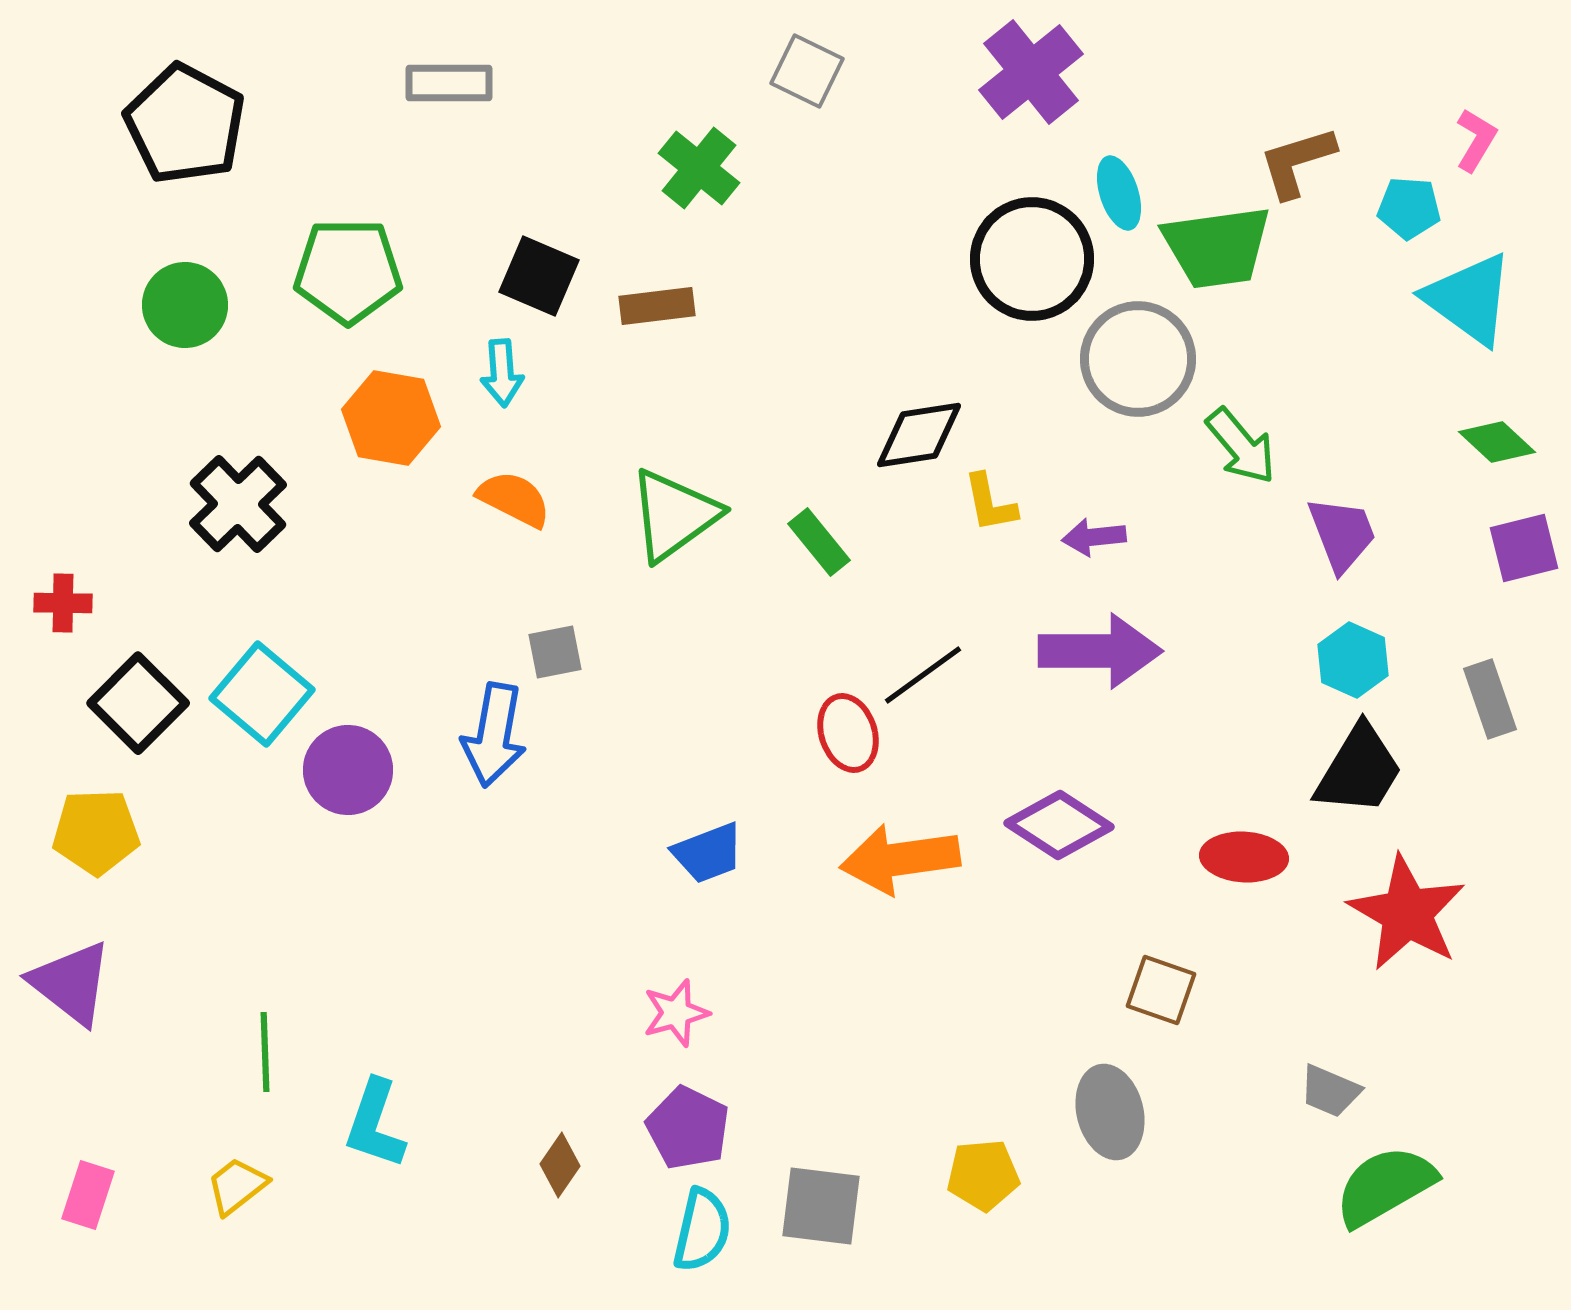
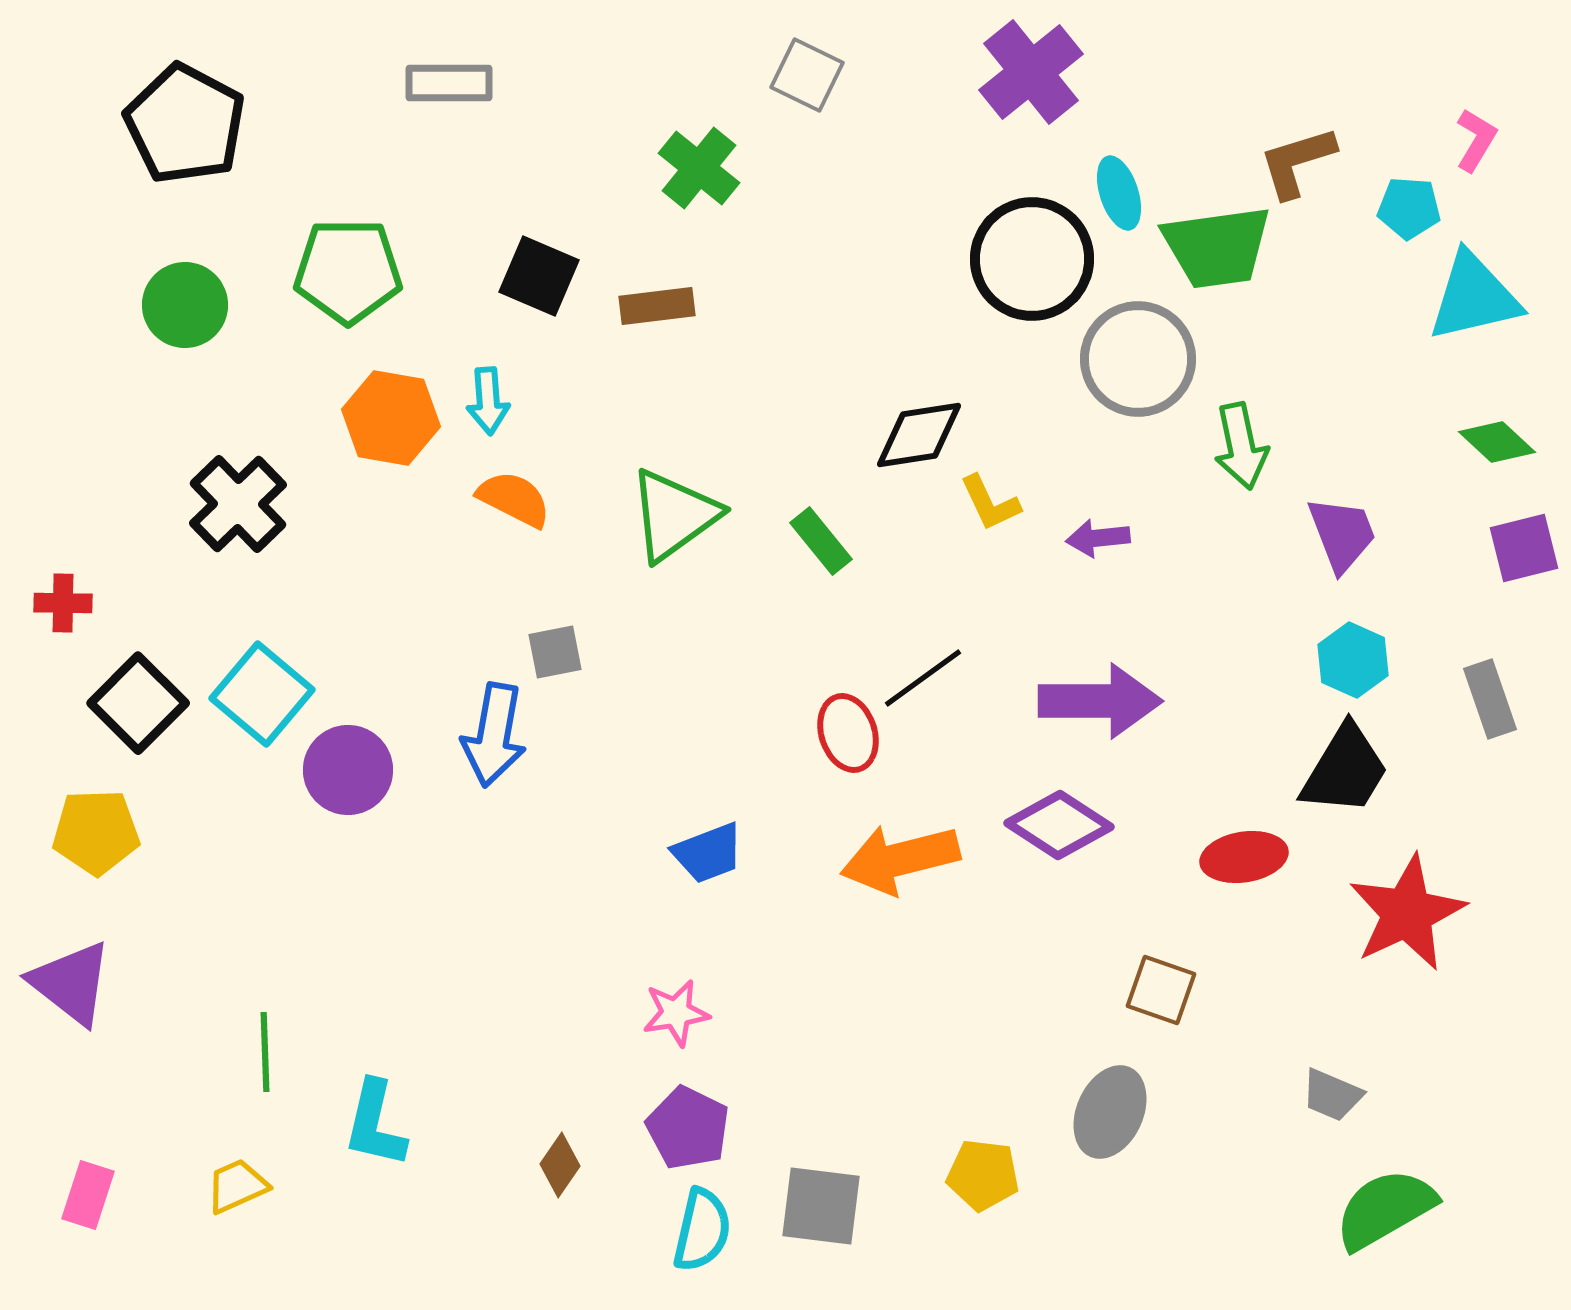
gray square at (807, 71): moved 4 px down
cyan triangle at (1469, 299): moved 5 px right, 2 px up; rotated 49 degrees counterclockwise
cyan arrow at (502, 373): moved 14 px left, 28 px down
green arrow at (1241, 446): rotated 28 degrees clockwise
yellow L-shape at (990, 503): rotated 14 degrees counterclockwise
purple arrow at (1094, 537): moved 4 px right, 1 px down
green rectangle at (819, 542): moved 2 px right, 1 px up
purple arrow at (1100, 651): moved 50 px down
black line at (923, 675): moved 3 px down
black trapezoid at (1359, 770): moved 14 px left
red ellipse at (1244, 857): rotated 12 degrees counterclockwise
orange arrow at (900, 859): rotated 6 degrees counterclockwise
red star at (1407, 913): rotated 17 degrees clockwise
pink star at (676, 1013): rotated 6 degrees clockwise
gray trapezoid at (1330, 1091): moved 2 px right, 4 px down
gray ellipse at (1110, 1112): rotated 38 degrees clockwise
cyan L-shape at (375, 1124): rotated 6 degrees counterclockwise
yellow pentagon at (983, 1175): rotated 12 degrees clockwise
yellow trapezoid at (237, 1186): rotated 14 degrees clockwise
green semicircle at (1385, 1186): moved 23 px down
